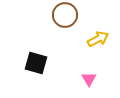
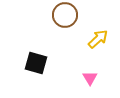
yellow arrow: rotated 15 degrees counterclockwise
pink triangle: moved 1 px right, 1 px up
